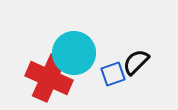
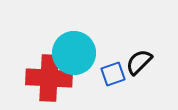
black semicircle: moved 3 px right
red cross: rotated 21 degrees counterclockwise
